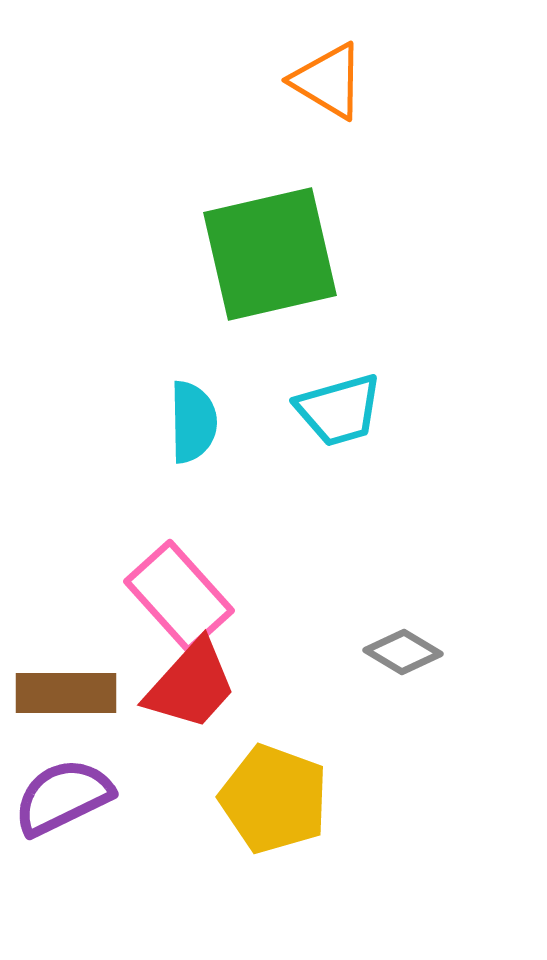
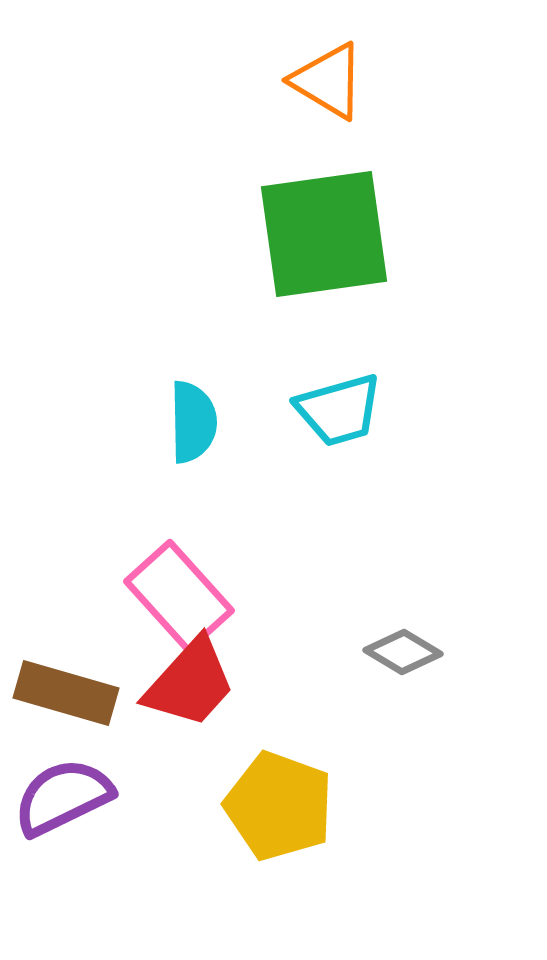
green square: moved 54 px right, 20 px up; rotated 5 degrees clockwise
red trapezoid: moved 1 px left, 2 px up
brown rectangle: rotated 16 degrees clockwise
yellow pentagon: moved 5 px right, 7 px down
